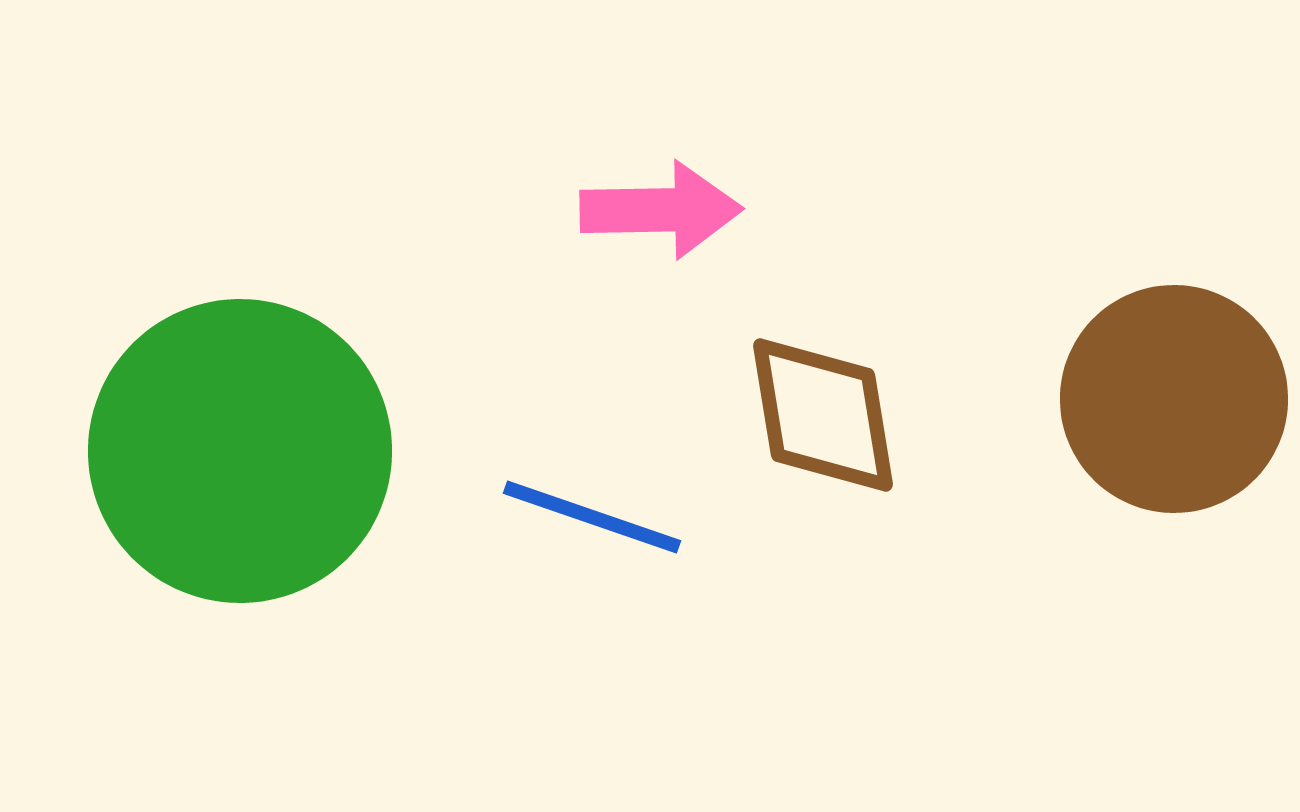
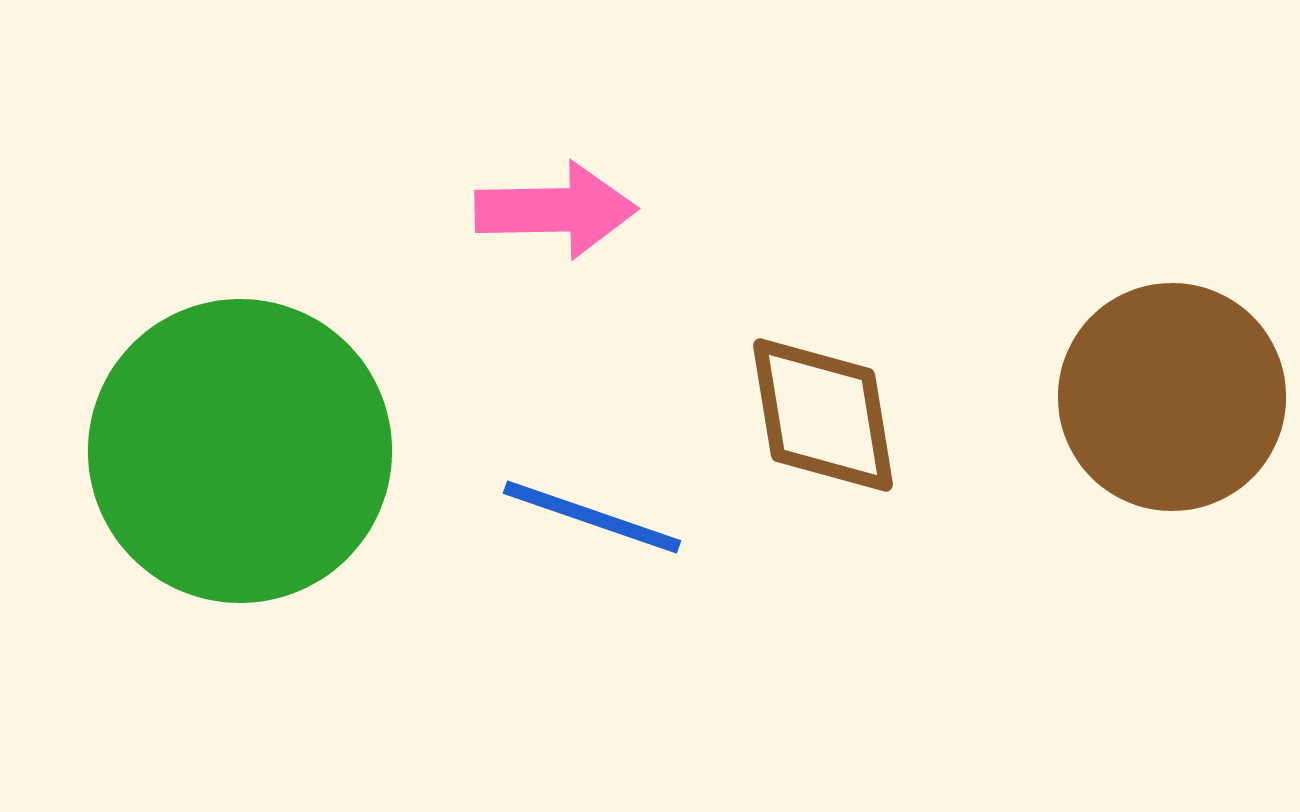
pink arrow: moved 105 px left
brown circle: moved 2 px left, 2 px up
